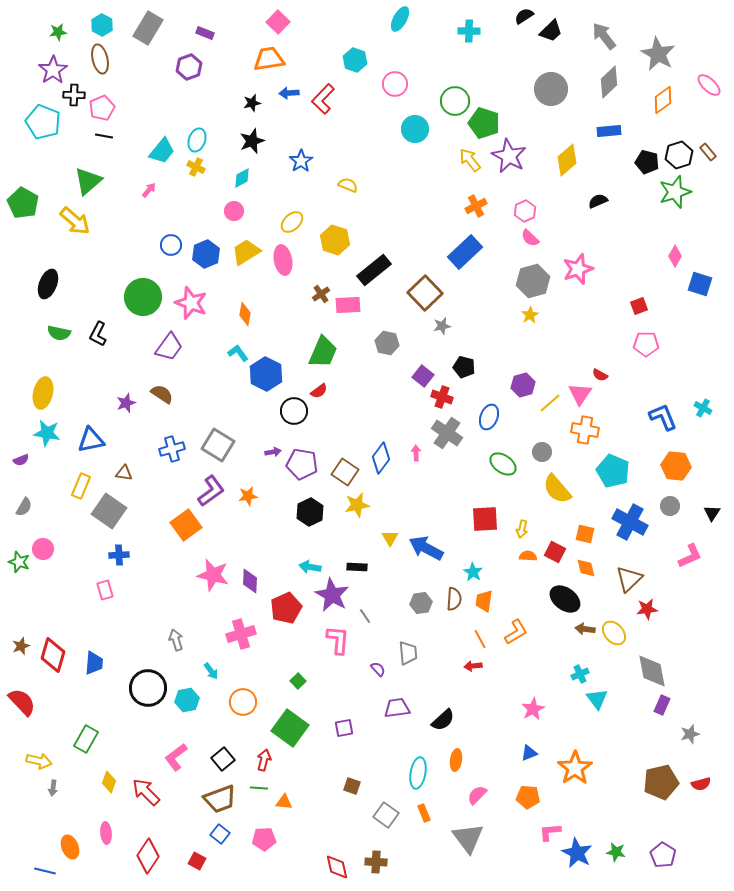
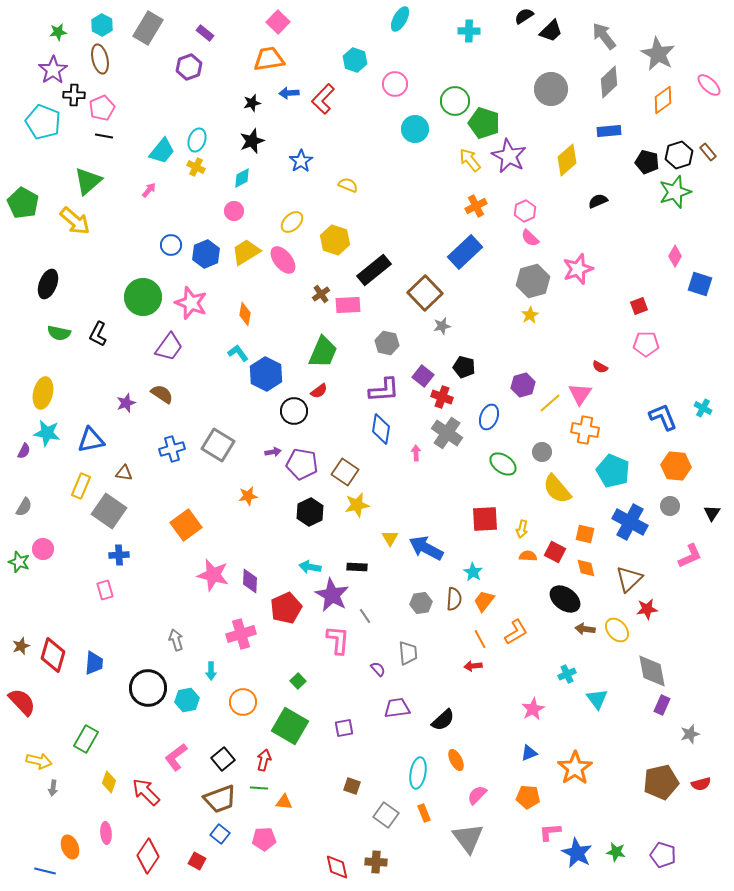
purple rectangle at (205, 33): rotated 18 degrees clockwise
pink ellipse at (283, 260): rotated 28 degrees counterclockwise
red semicircle at (600, 375): moved 8 px up
blue diamond at (381, 458): moved 29 px up; rotated 28 degrees counterclockwise
purple semicircle at (21, 460): moved 3 px right, 9 px up; rotated 42 degrees counterclockwise
purple L-shape at (211, 491): moved 173 px right, 101 px up; rotated 32 degrees clockwise
orange trapezoid at (484, 601): rotated 30 degrees clockwise
yellow ellipse at (614, 633): moved 3 px right, 3 px up
cyan arrow at (211, 671): rotated 36 degrees clockwise
cyan cross at (580, 674): moved 13 px left
green square at (290, 728): moved 2 px up; rotated 6 degrees counterclockwise
orange ellipse at (456, 760): rotated 35 degrees counterclockwise
purple pentagon at (663, 855): rotated 15 degrees counterclockwise
